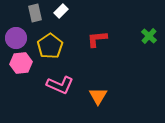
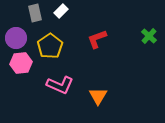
red L-shape: rotated 15 degrees counterclockwise
